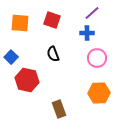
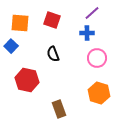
blue square: moved 11 px up
orange hexagon: rotated 20 degrees clockwise
